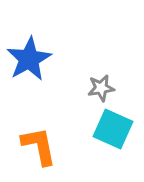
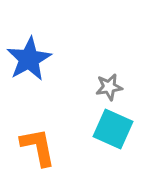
gray star: moved 8 px right, 1 px up
orange L-shape: moved 1 px left, 1 px down
